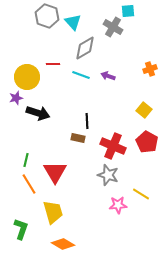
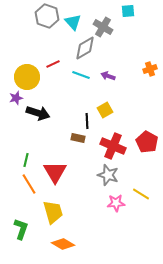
gray cross: moved 10 px left
red line: rotated 24 degrees counterclockwise
yellow square: moved 39 px left; rotated 21 degrees clockwise
pink star: moved 2 px left, 2 px up
